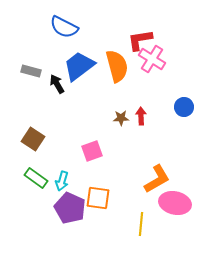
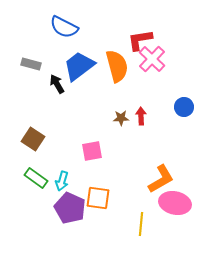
pink cross: rotated 12 degrees clockwise
gray rectangle: moved 7 px up
pink square: rotated 10 degrees clockwise
orange L-shape: moved 4 px right
